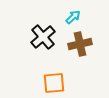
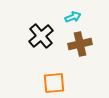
cyan arrow: rotated 21 degrees clockwise
black cross: moved 2 px left, 1 px up
